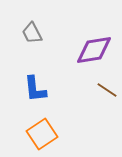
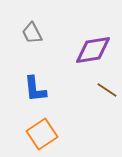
purple diamond: moved 1 px left
